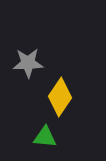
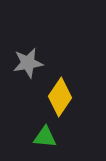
gray star: rotated 8 degrees counterclockwise
